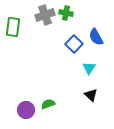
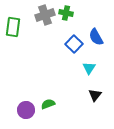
black triangle: moved 4 px right; rotated 24 degrees clockwise
